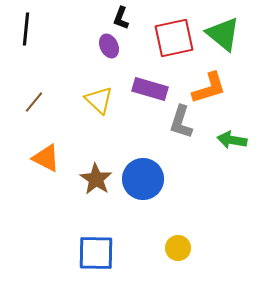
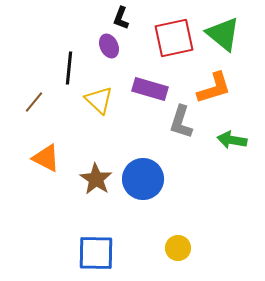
black line: moved 43 px right, 39 px down
orange L-shape: moved 5 px right
